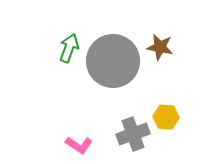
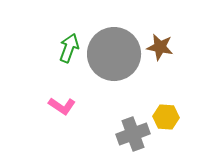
gray circle: moved 1 px right, 7 px up
pink L-shape: moved 17 px left, 39 px up
